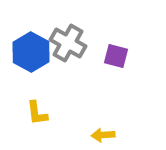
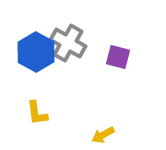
blue hexagon: moved 5 px right
purple square: moved 2 px right, 1 px down
yellow arrow: rotated 25 degrees counterclockwise
